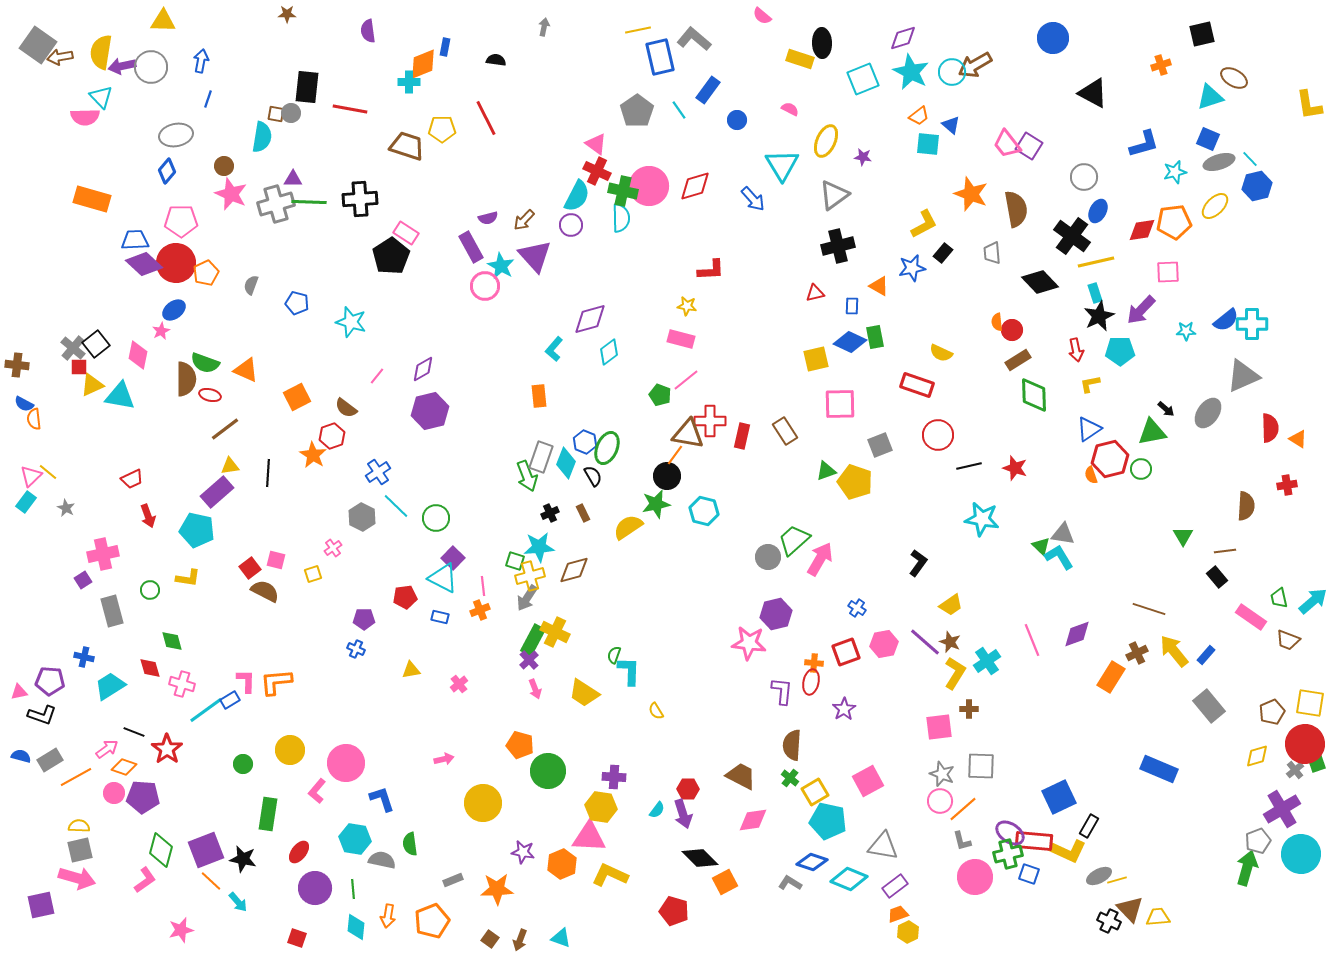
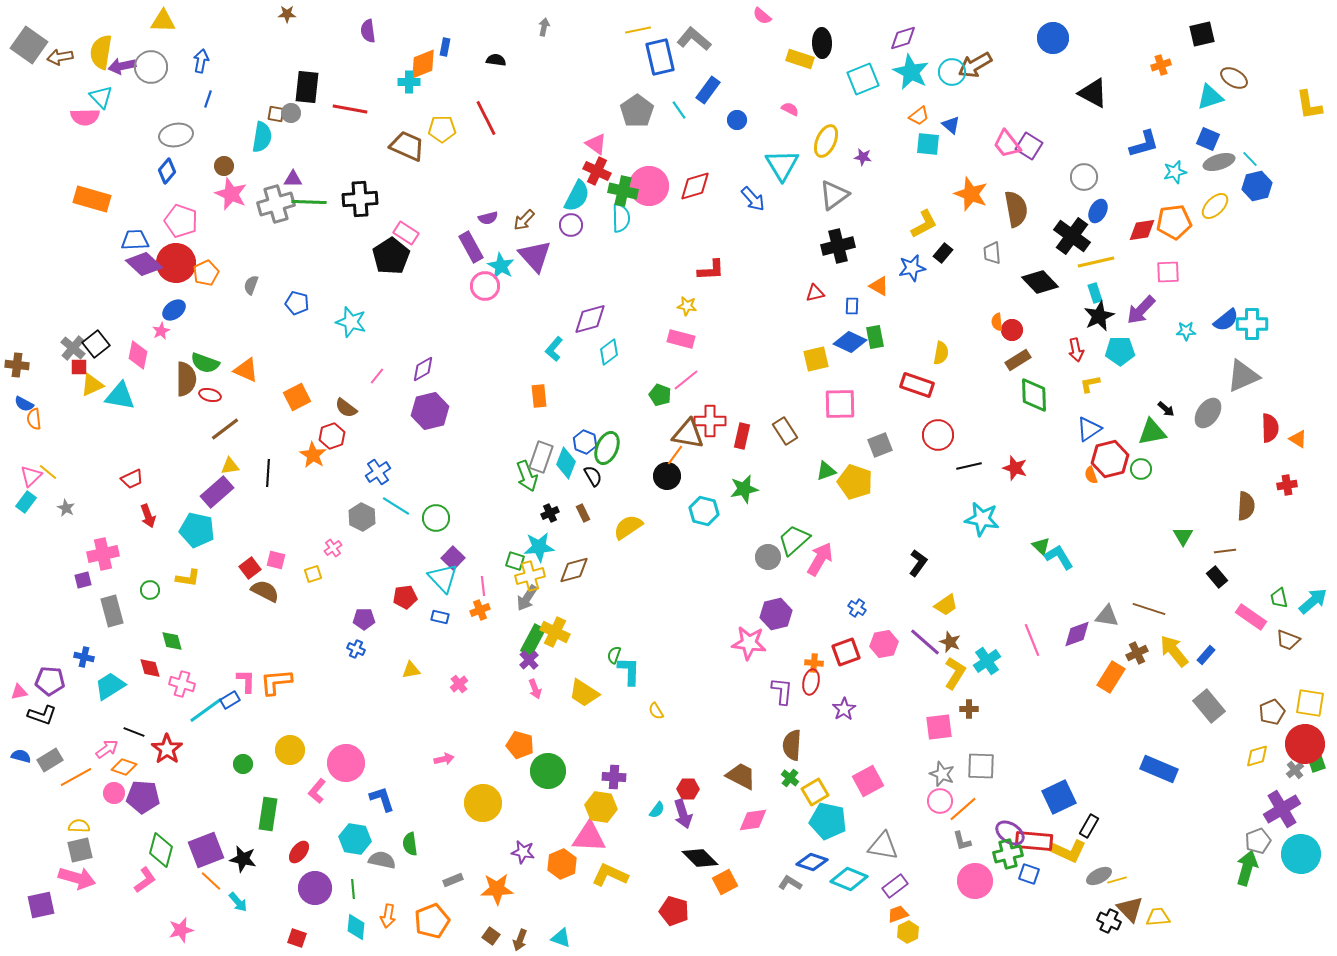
gray square at (38, 45): moved 9 px left
brown trapezoid at (407, 146): rotated 6 degrees clockwise
pink pentagon at (181, 221): rotated 20 degrees clockwise
yellow semicircle at (941, 353): rotated 105 degrees counterclockwise
green star at (656, 504): moved 88 px right, 15 px up
cyan line at (396, 506): rotated 12 degrees counterclockwise
gray triangle at (1063, 534): moved 44 px right, 82 px down
cyan triangle at (443, 578): rotated 20 degrees clockwise
purple square at (83, 580): rotated 18 degrees clockwise
yellow trapezoid at (951, 605): moved 5 px left
pink circle at (975, 877): moved 4 px down
brown square at (490, 939): moved 1 px right, 3 px up
